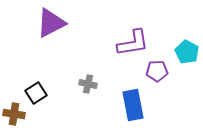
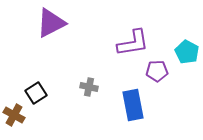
gray cross: moved 1 px right, 3 px down
brown cross: moved 1 px down; rotated 20 degrees clockwise
